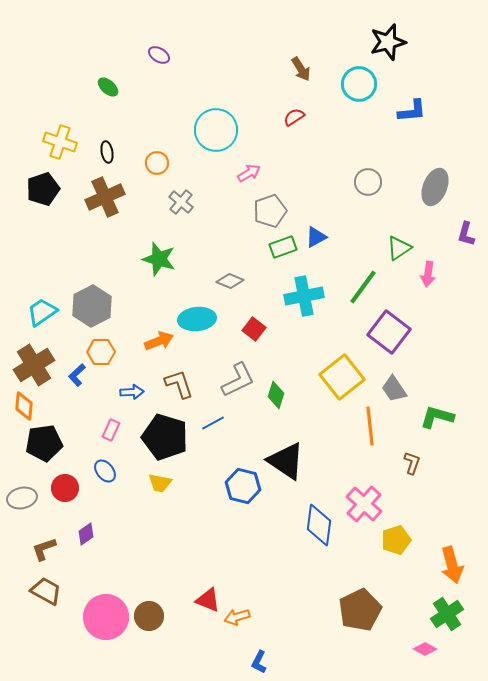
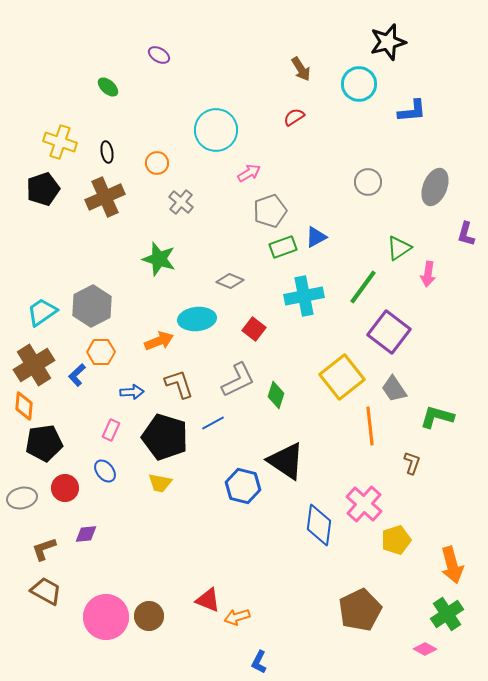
purple diamond at (86, 534): rotated 30 degrees clockwise
